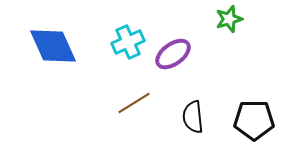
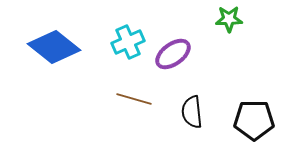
green star: rotated 16 degrees clockwise
blue diamond: moved 1 px right, 1 px down; rotated 27 degrees counterclockwise
brown line: moved 4 px up; rotated 48 degrees clockwise
black semicircle: moved 1 px left, 5 px up
